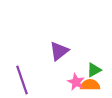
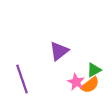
purple line: moved 1 px up
orange semicircle: rotated 144 degrees clockwise
